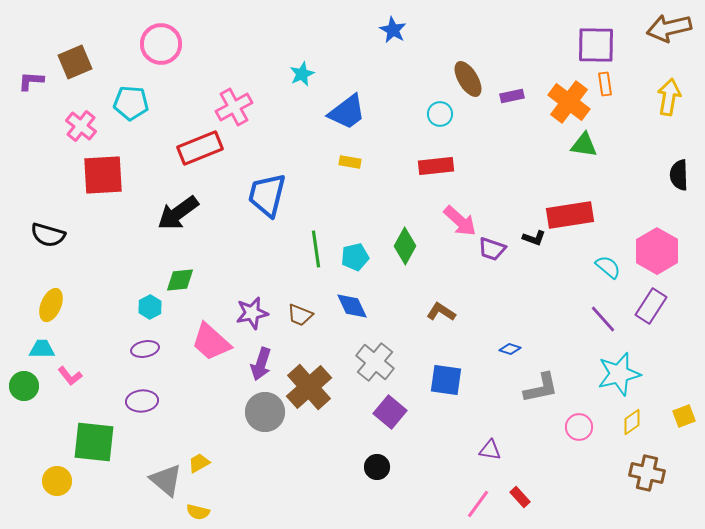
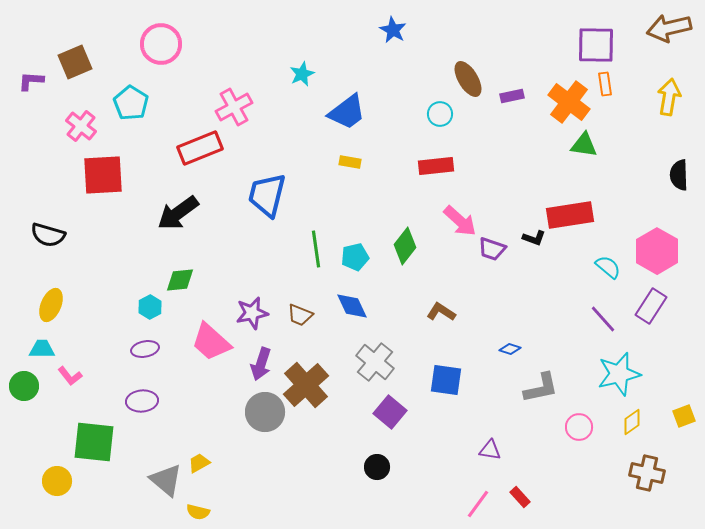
cyan pentagon at (131, 103): rotated 28 degrees clockwise
green diamond at (405, 246): rotated 9 degrees clockwise
brown cross at (309, 387): moved 3 px left, 2 px up
